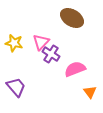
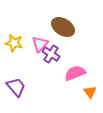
brown ellipse: moved 9 px left, 9 px down
pink triangle: moved 1 px left, 2 px down
pink semicircle: moved 4 px down
